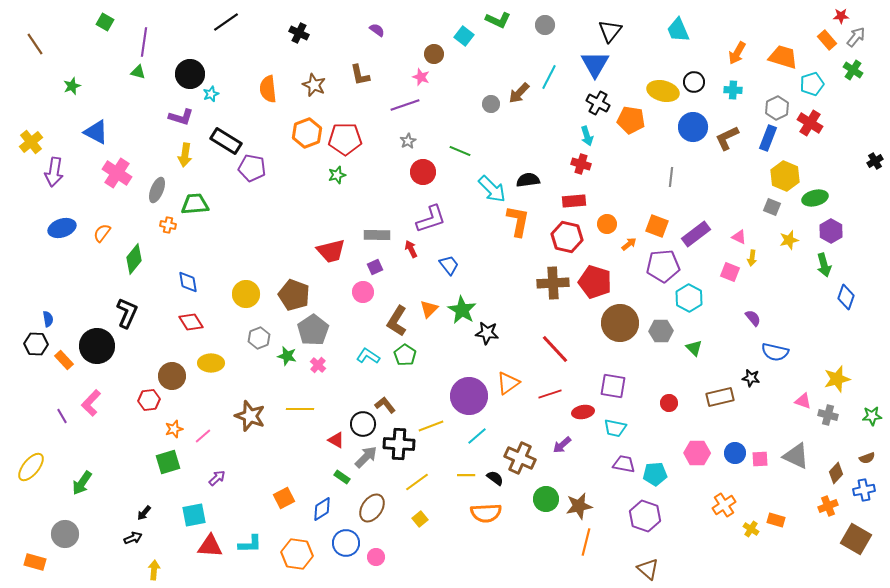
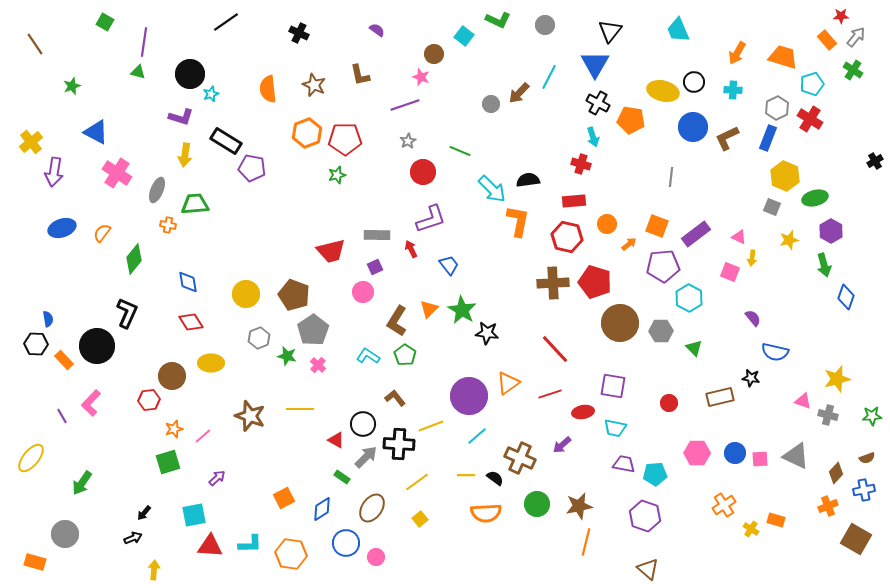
red cross at (810, 123): moved 4 px up
cyan arrow at (587, 136): moved 6 px right, 1 px down
brown L-shape at (385, 405): moved 10 px right, 7 px up
yellow ellipse at (31, 467): moved 9 px up
green circle at (546, 499): moved 9 px left, 5 px down
orange hexagon at (297, 554): moved 6 px left
